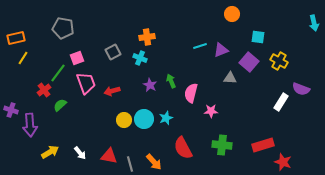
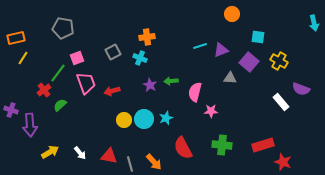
green arrow: rotated 72 degrees counterclockwise
pink semicircle: moved 4 px right, 1 px up
white rectangle: rotated 72 degrees counterclockwise
